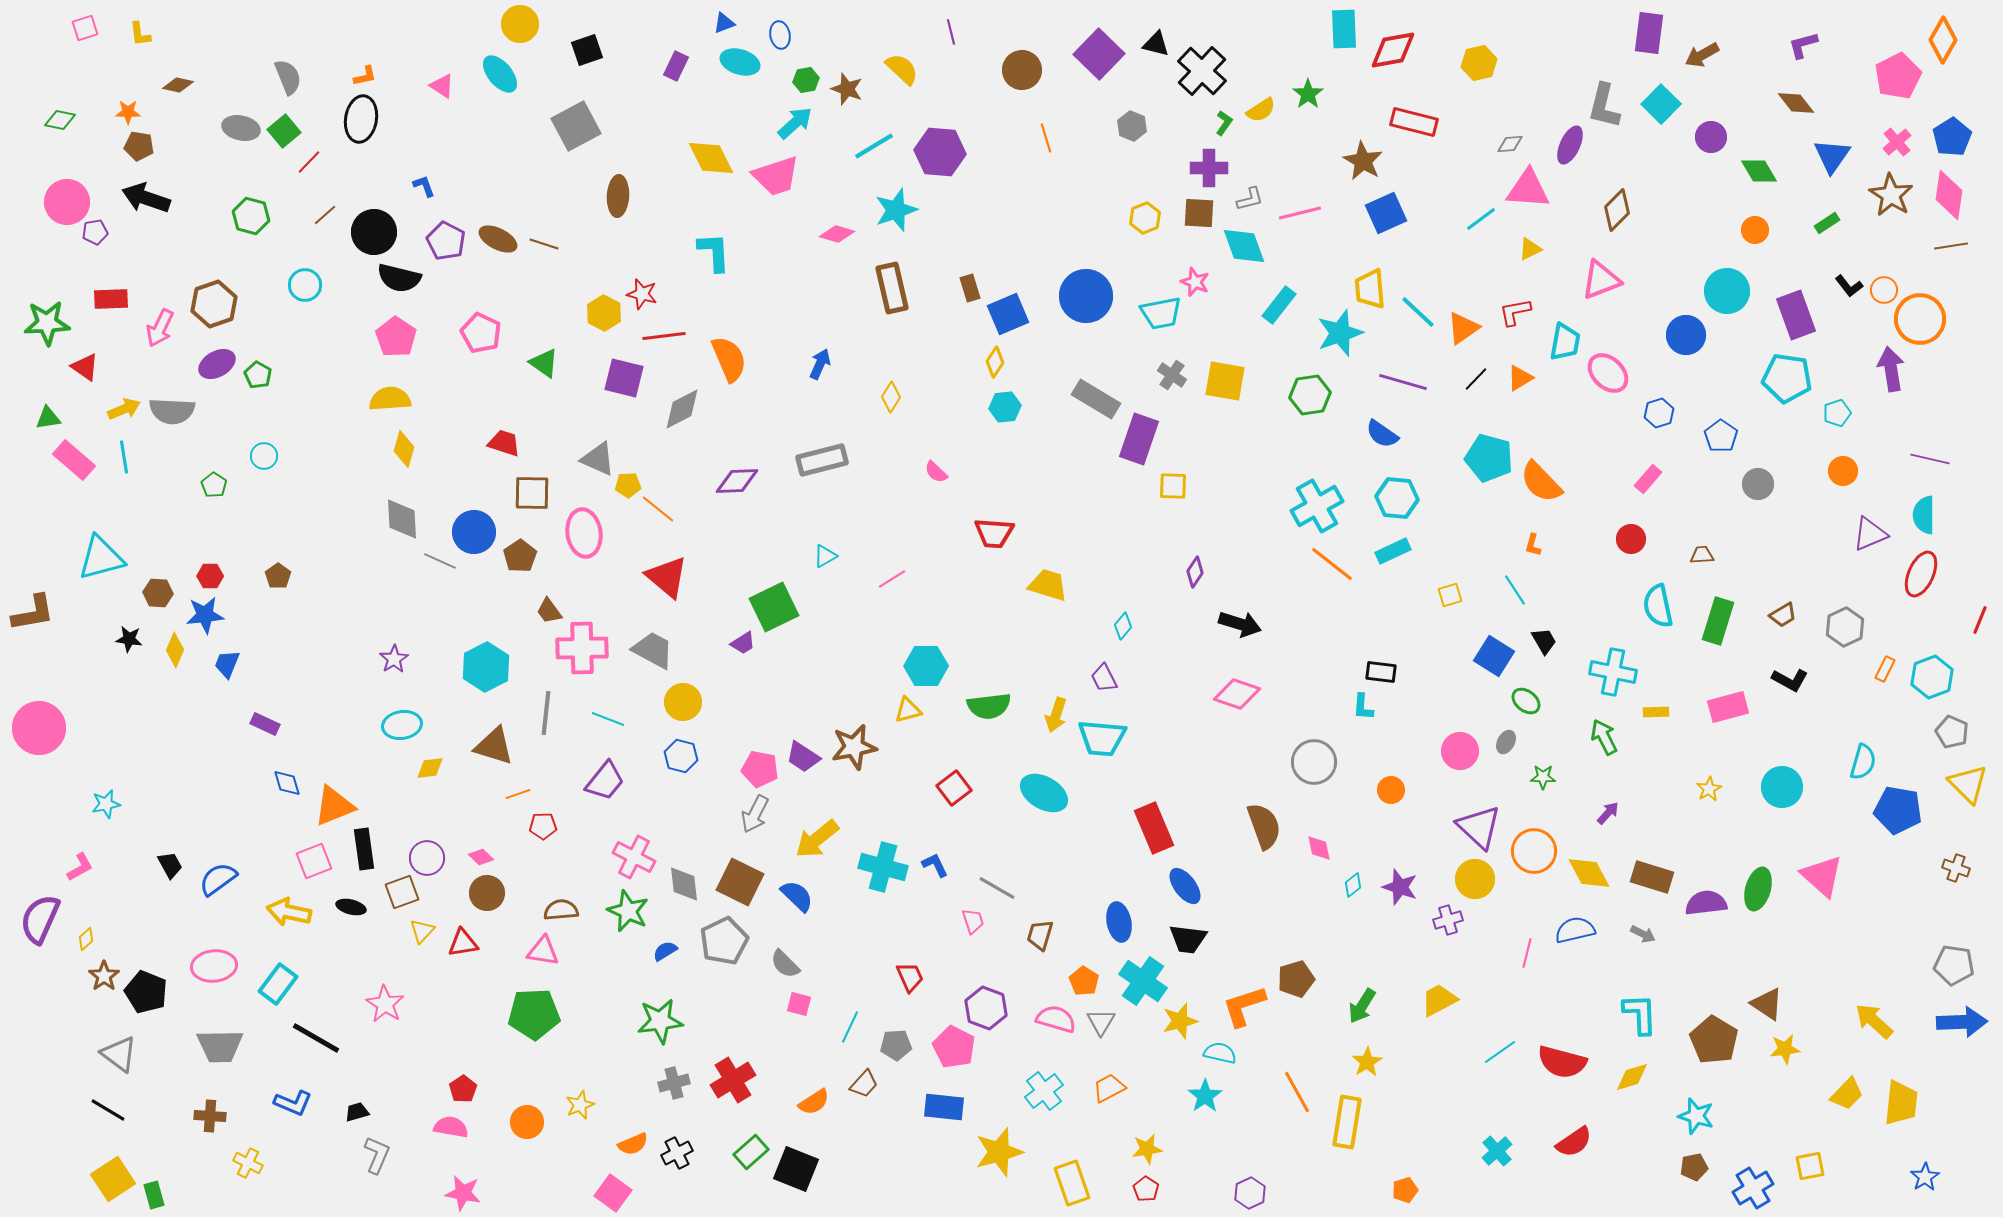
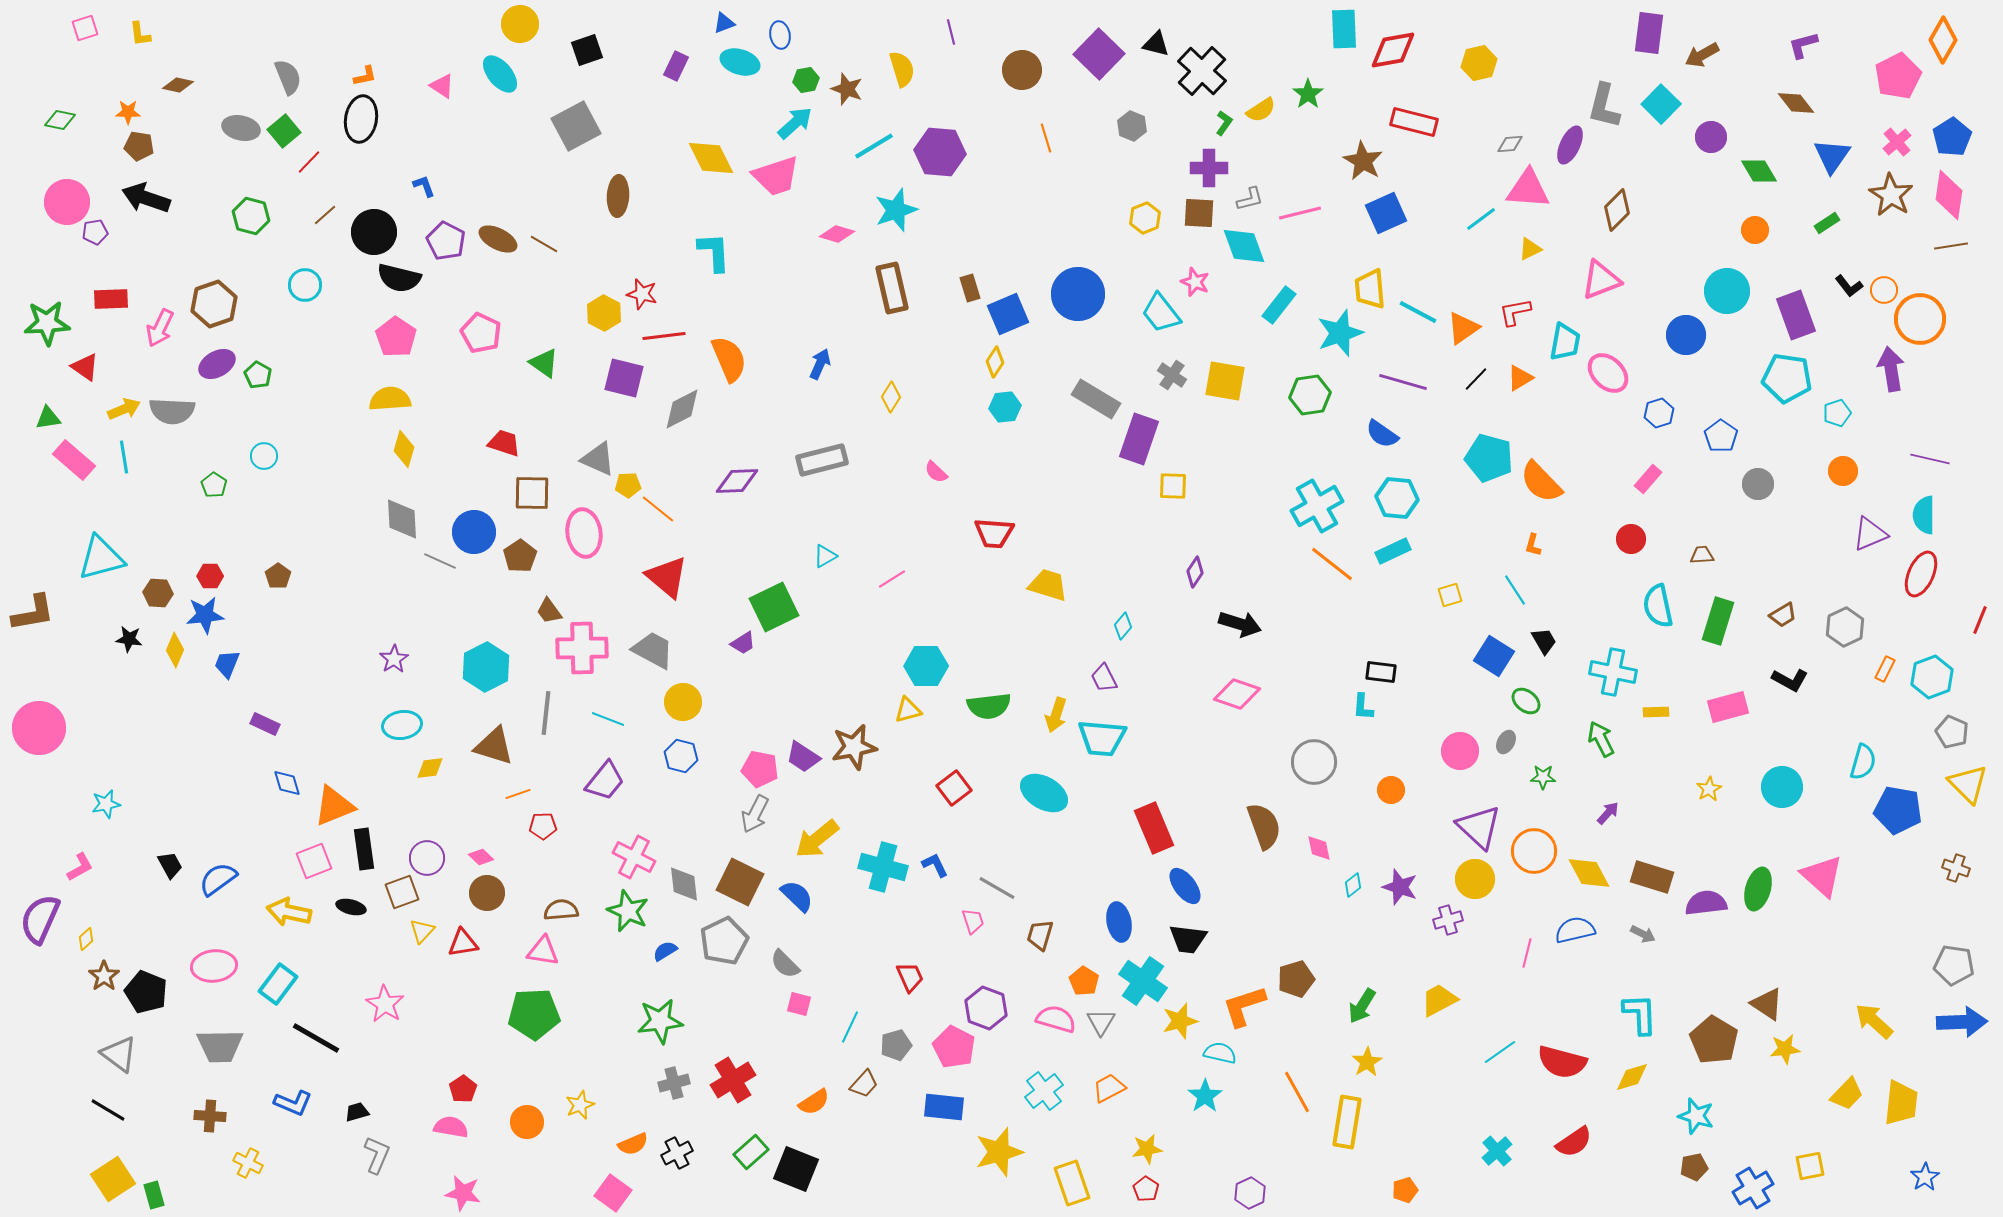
yellow semicircle at (902, 69): rotated 30 degrees clockwise
brown line at (544, 244): rotated 12 degrees clockwise
blue circle at (1086, 296): moved 8 px left, 2 px up
cyan line at (1418, 312): rotated 15 degrees counterclockwise
cyan trapezoid at (1161, 313): rotated 63 degrees clockwise
green arrow at (1604, 737): moved 3 px left, 2 px down
gray pentagon at (896, 1045): rotated 12 degrees counterclockwise
